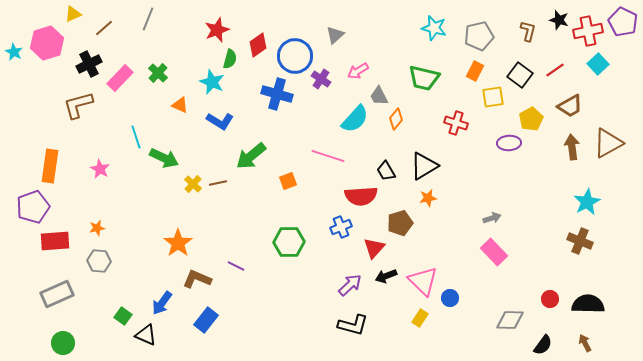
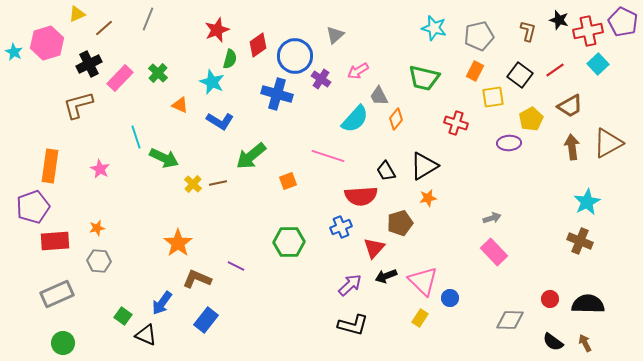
yellow triangle at (73, 14): moved 4 px right
black semicircle at (543, 345): moved 10 px right, 3 px up; rotated 90 degrees clockwise
